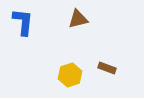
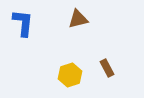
blue L-shape: moved 1 px down
brown rectangle: rotated 42 degrees clockwise
